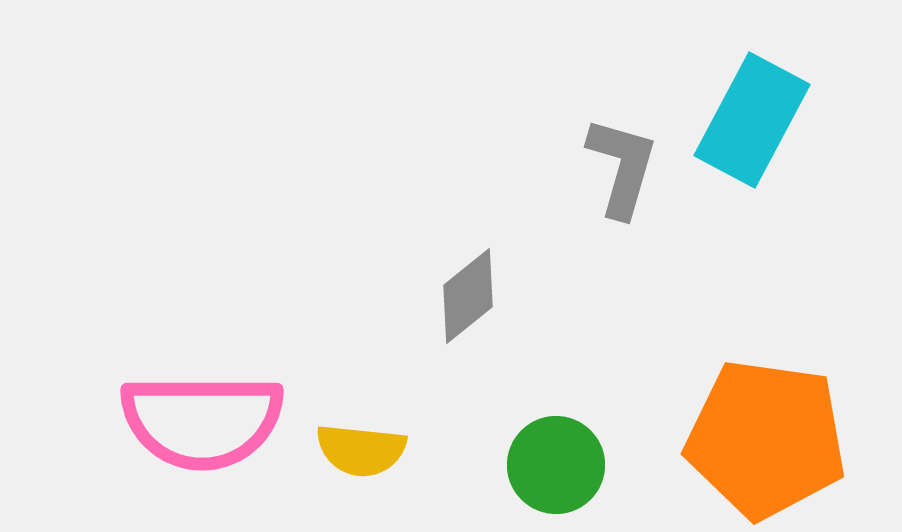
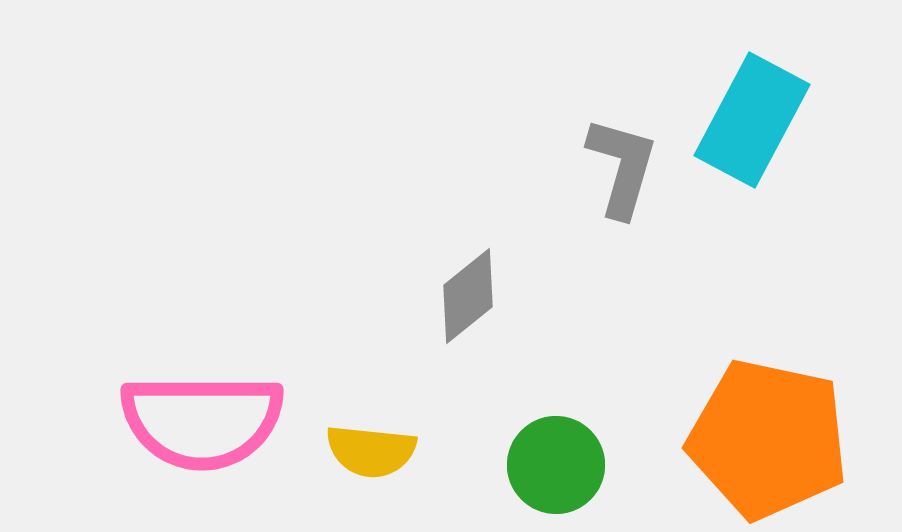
orange pentagon: moved 2 px right; rotated 4 degrees clockwise
yellow semicircle: moved 10 px right, 1 px down
